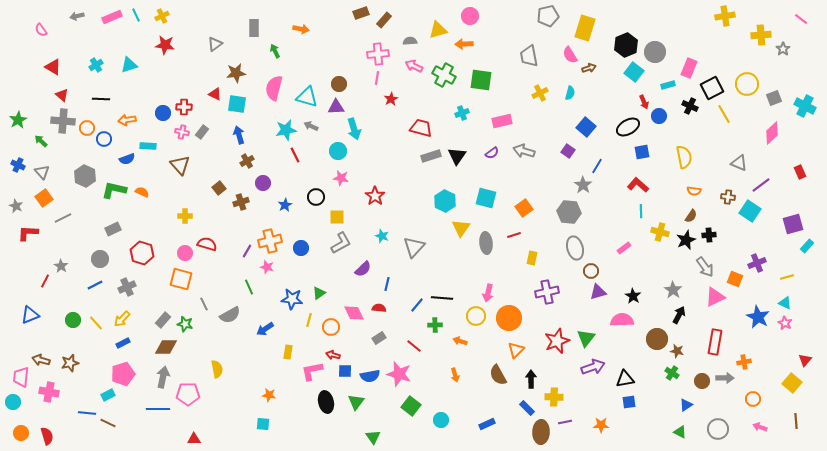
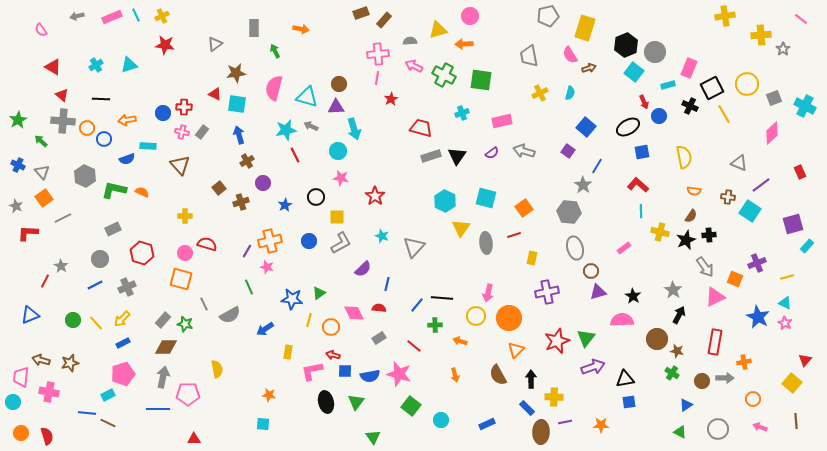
blue circle at (301, 248): moved 8 px right, 7 px up
